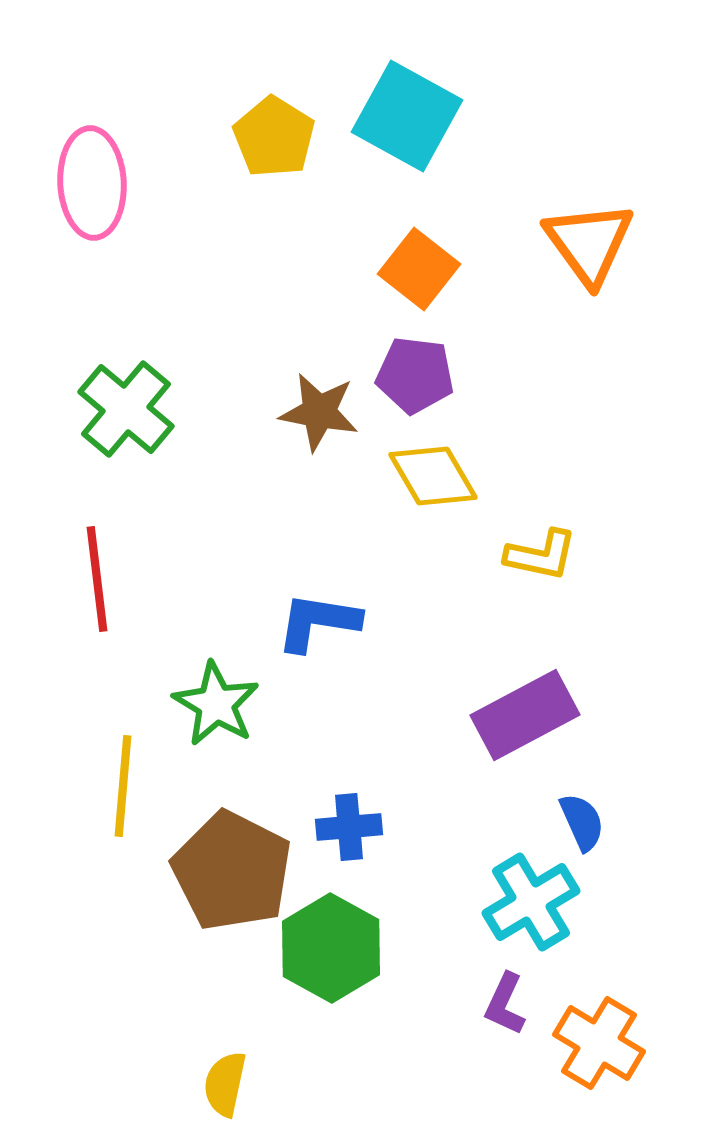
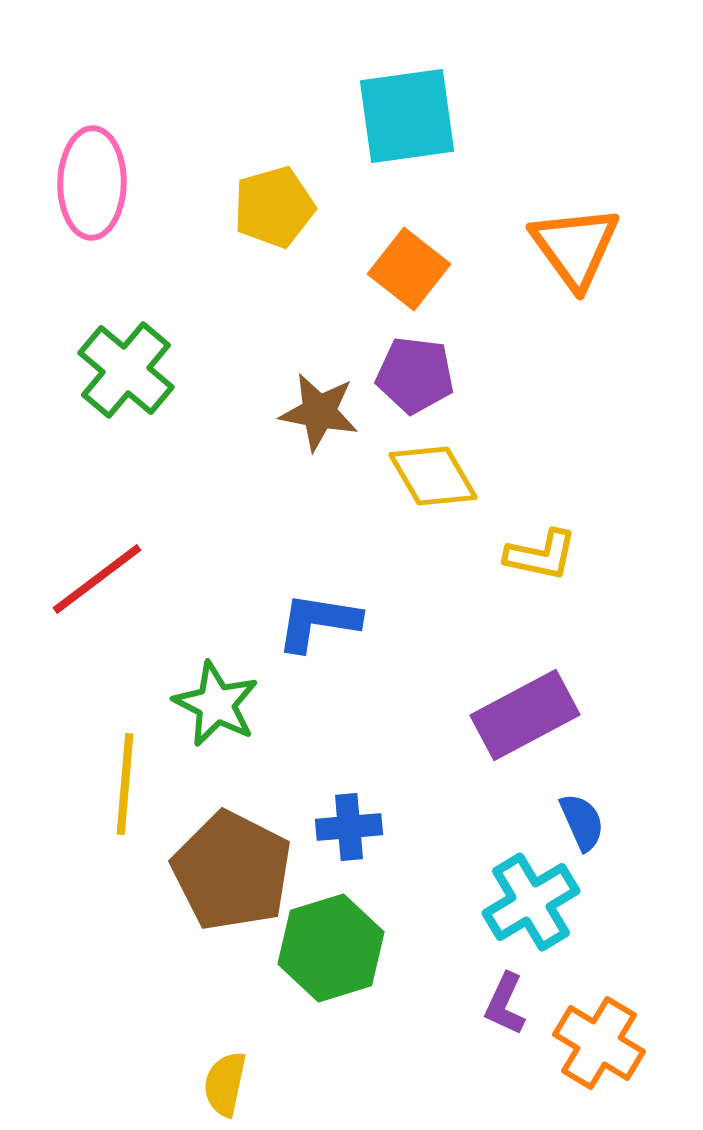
cyan square: rotated 37 degrees counterclockwise
yellow pentagon: moved 70 px down; rotated 24 degrees clockwise
pink ellipse: rotated 4 degrees clockwise
orange triangle: moved 14 px left, 4 px down
orange square: moved 10 px left
green cross: moved 39 px up
red line: rotated 60 degrees clockwise
green star: rotated 4 degrees counterclockwise
yellow line: moved 2 px right, 2 px up
green hexagon: rotated 14 degrees clockwise
